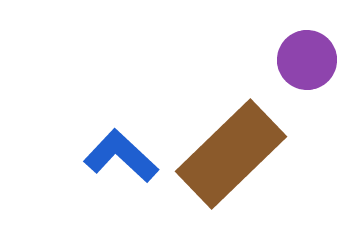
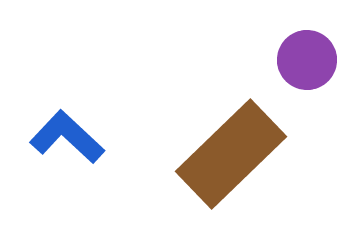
blue L-shape: moved 54 px left, 19 px up
